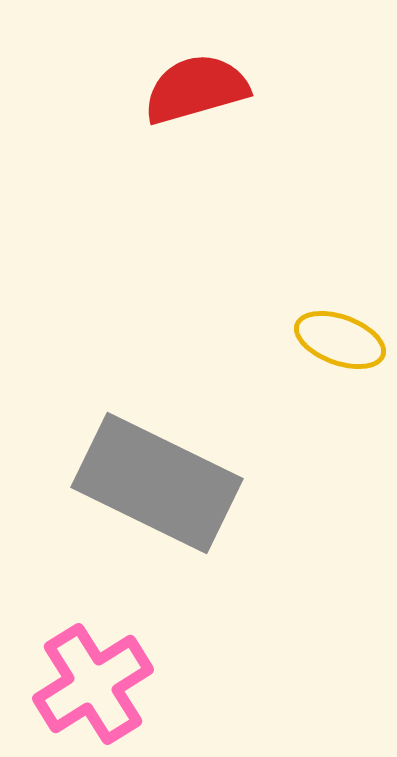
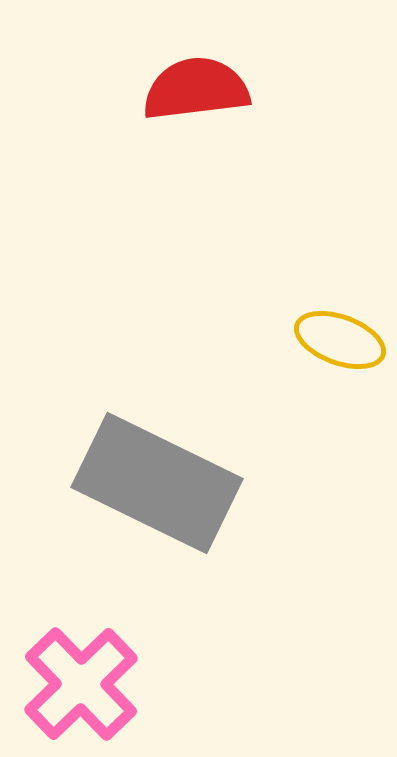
red semicircle: rotated 9 degrees clockwise
pink cross: moved 12 px left; rotated 12 degrees counterclockwise
